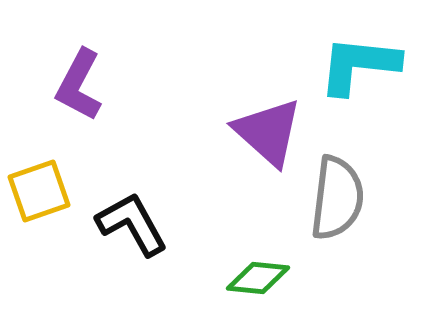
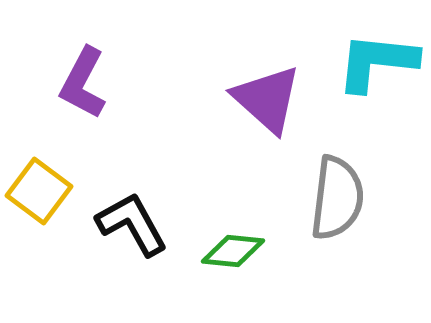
cyan L-shape: moved 18 px right, 3 px up
purple L-shape: moved 4 px right, 2 px up
purple triangle: moved 1 px left, 33 px up
yellow square: rotated 34 degrees counterclockwise
green diamond: moved 25 px left, 27 px up
